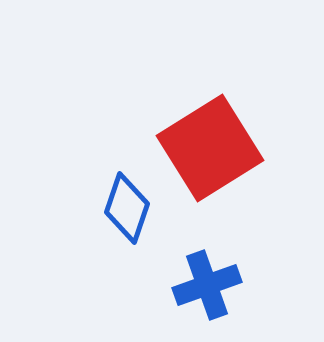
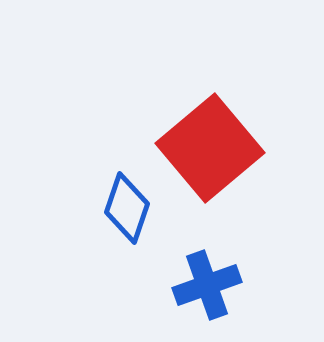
red square: rotated 8 degrees counterclockwise
